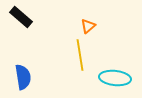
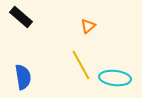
yellow line: moved 1 px right, 10 px down; rotated 20 degrees counterclockwise
